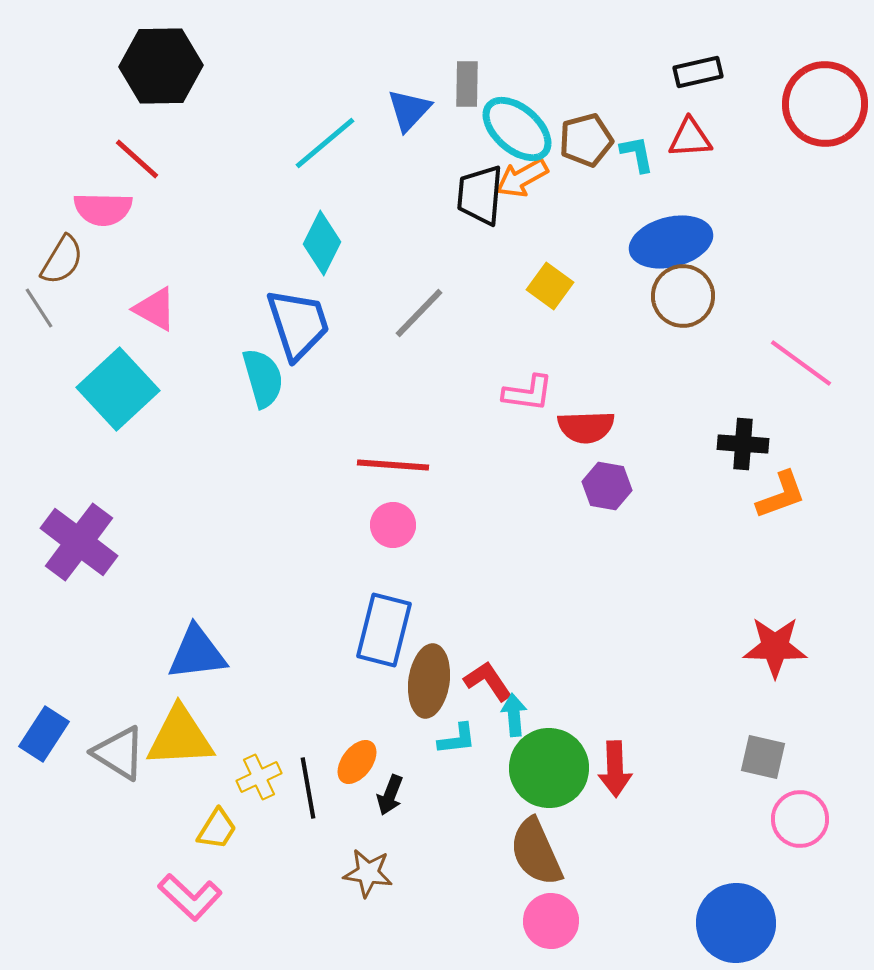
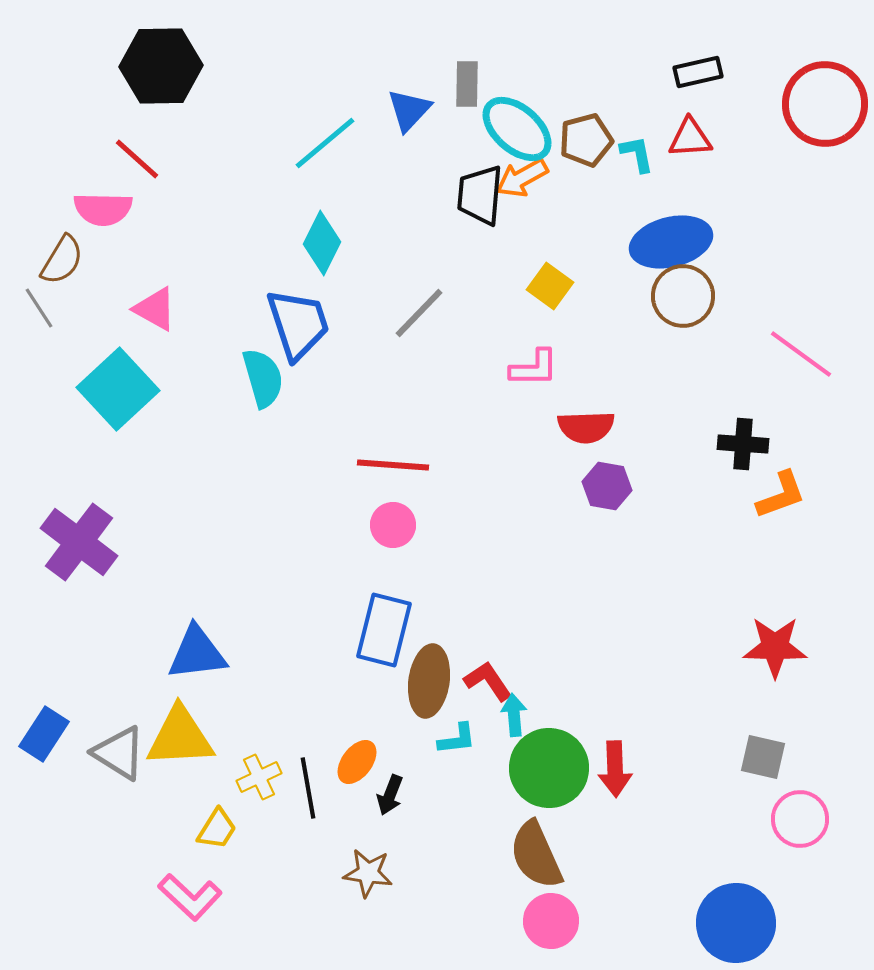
pink line at (801, 363): moved 9 px up
pink L-shape at (528, 393): moved 6 px right, 25 px up; rotated 8 degrees counterclockwise
brown semicircle at (536, 852): moved 3 px down
